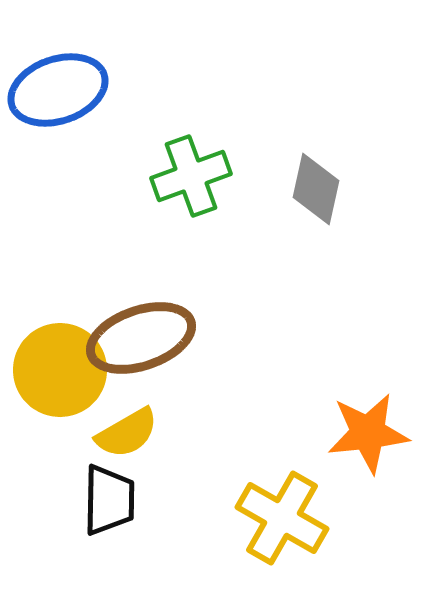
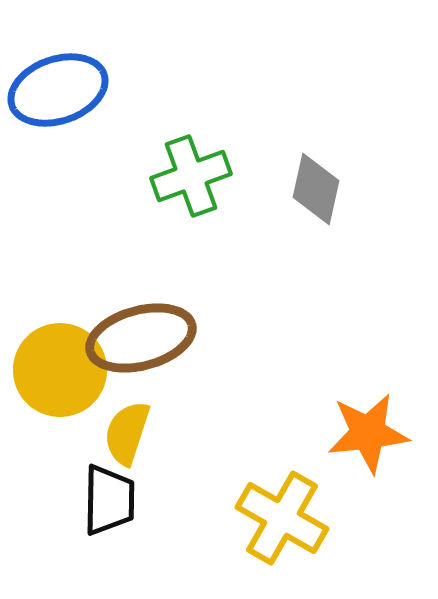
brown ellipse: rotated 4 degrees clockwise
yellow semicircle: rotated 138 degrees clockwise
